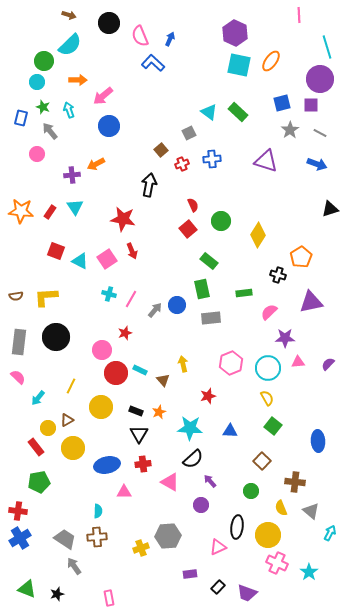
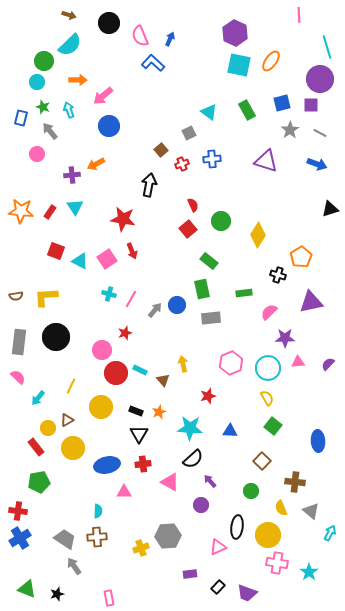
green rectangle at (238, 112): moved 9 px right, 2 px up; rotated 18 degrees clockwise
pink cross at (277, 563): rotated 15 degrees counterclockwise
